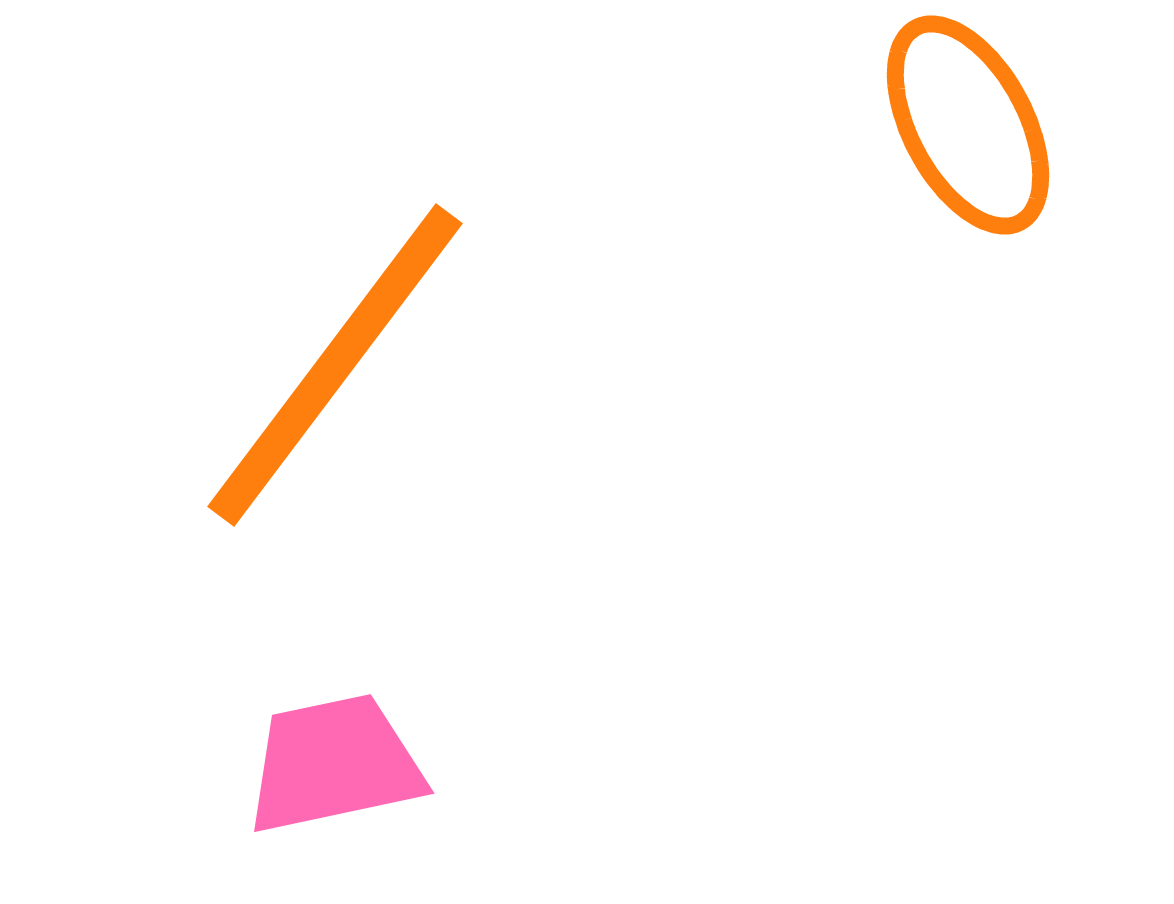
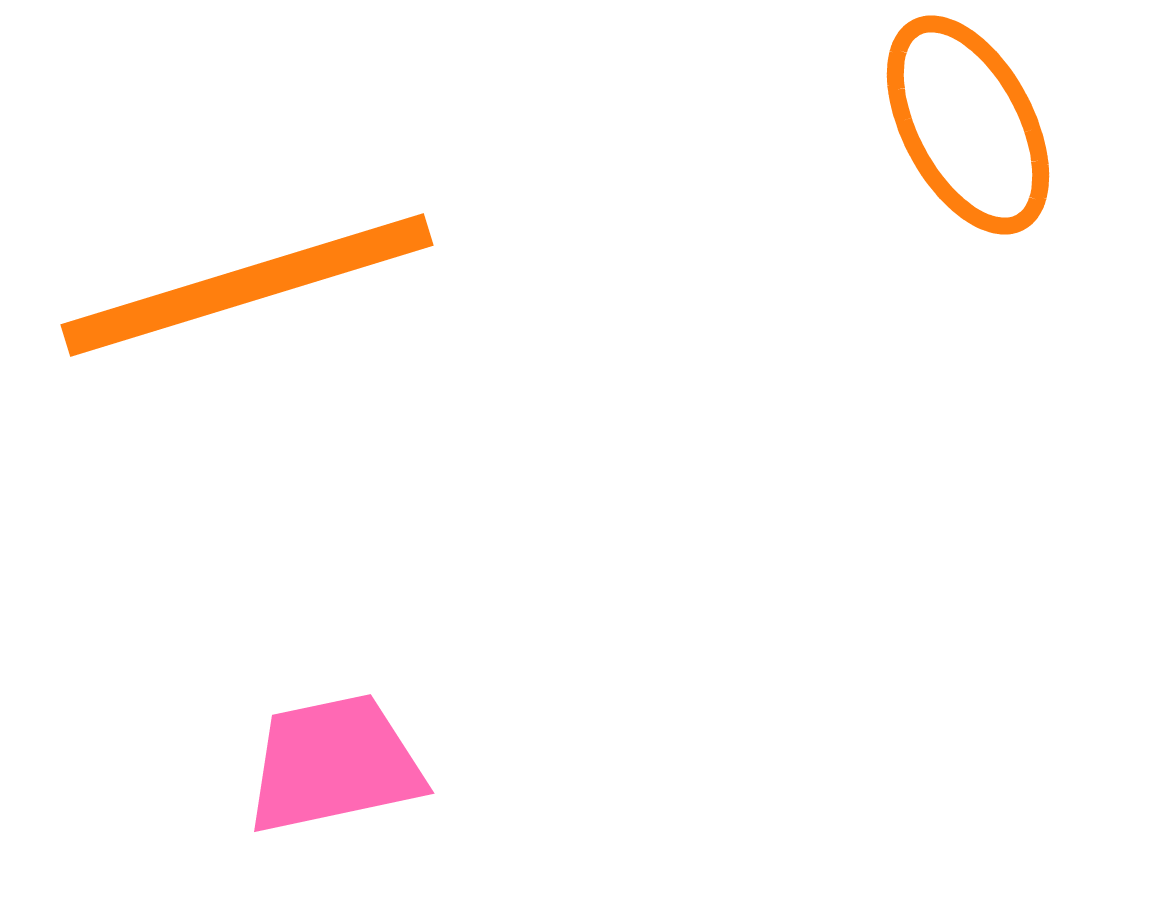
orange line: moved 88 px left, 80 px up; rotated 36 degrees clockwise
